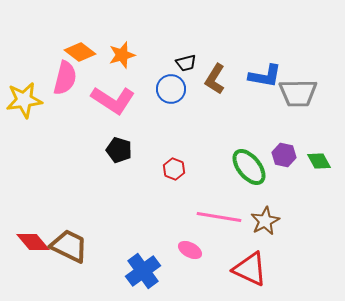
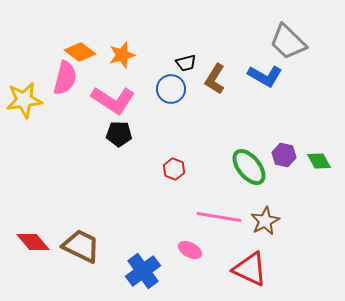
blue L-shape: rotated 20 degrees clockwise
gray trapezoid: moved 10 px left, 51 px up; rotated 45 degrees clockwise
black pentagon: moved 16 px up; rotated 15 degrees counterclockwise
brown trapezoid: moved 12 px right
